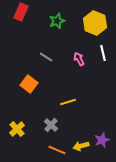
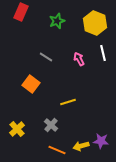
orange square: moved 2 px right
purple star: moved 1 px left, 1 px down; rotated 28 degrees clockwise
